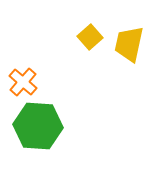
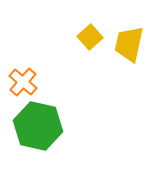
green hexagon: rotated 9 degrees clockwise
